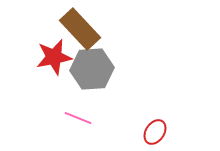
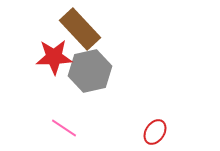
red star: rotated 9 degrees clockwise
gray hexagon: moved 2 px left, 2 px down; rotated 9 degrees counterclockwise
pink line: moved 14 px left, 10 px down; rotated 12 degrees clockwise
